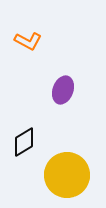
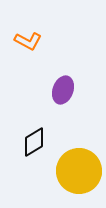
black diamond: moved 10 px right
yellow circle: moved 12 px right, 4 px up
